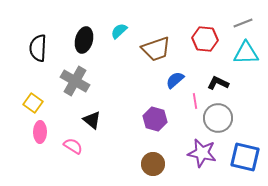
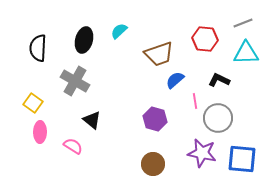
brown trapezoid: moved 3 px right, 5 px down
black L-shape: moved 1 px right, 3 px up
blue square: moved 3 px left, 2 px down; rotated 8 degrees counterclockwise
